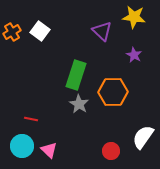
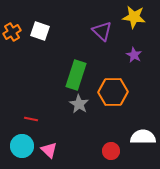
white square: rotated 18 degrees counterclockwise
white semicircle: rotated 55 degrees clockwise
